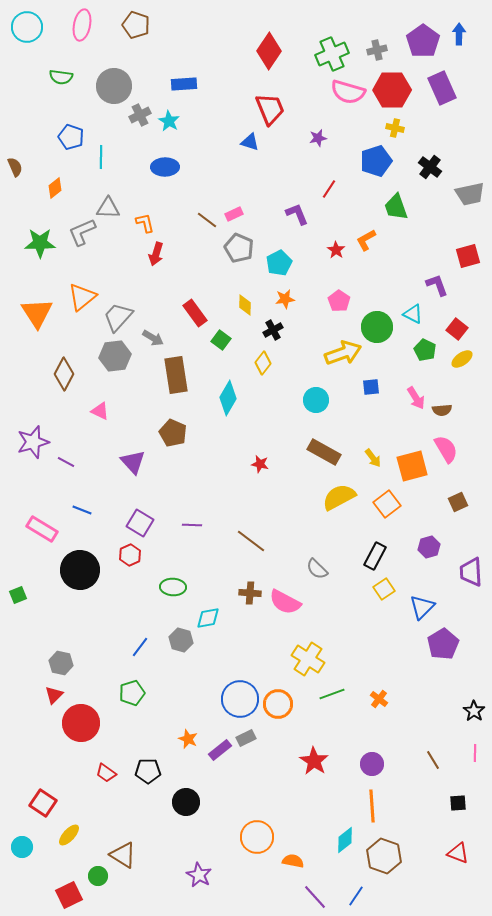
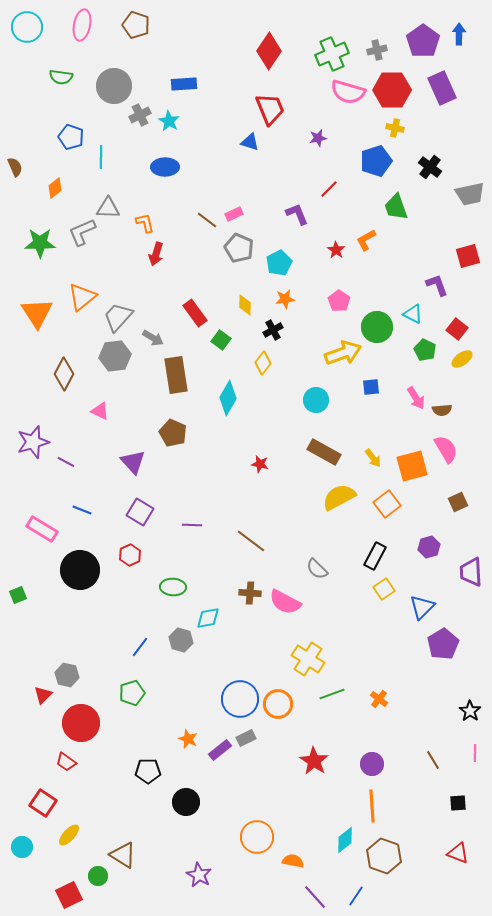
red line at (329, 189): rotated 12 degrees clockwise
purple square at (140, 523): moved 11 px up
gray hexagon at (61, 663): moved 6 px right, 12 px down
red triangle at (54, 695): moved 11 px left
black star at (474, 711): moved 4 px left
red trapezoid at (106, 773): moved 40 px left, 11 px up
